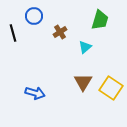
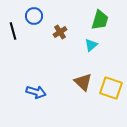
black line: moved 2 px up
cyan triangle: moved 6 px right, 2 px up
brown triangle: rotated 18 degrees counterclockwise
yellow square: rotated 15 degrees counterclockwise
blue arrow: moved 1 px right, 1 px up
